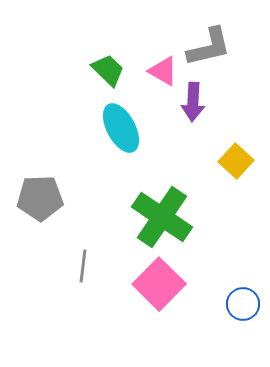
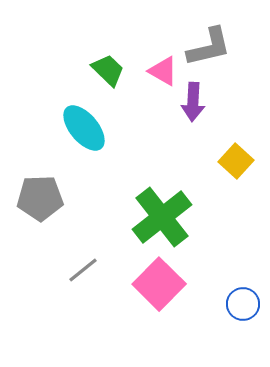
cyan ellipse: moved 37 px left; rotated 12 degrees counterclockwise
green cross: rotated 18 degrees clockwise
gray line: moved 4 px down; rotated 44 degrees clockwise
